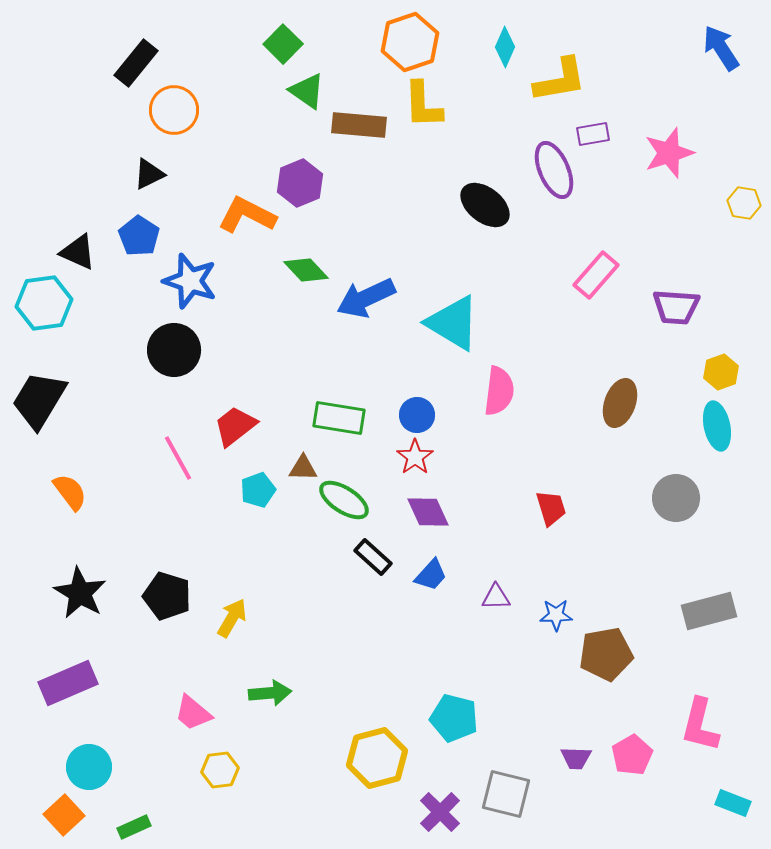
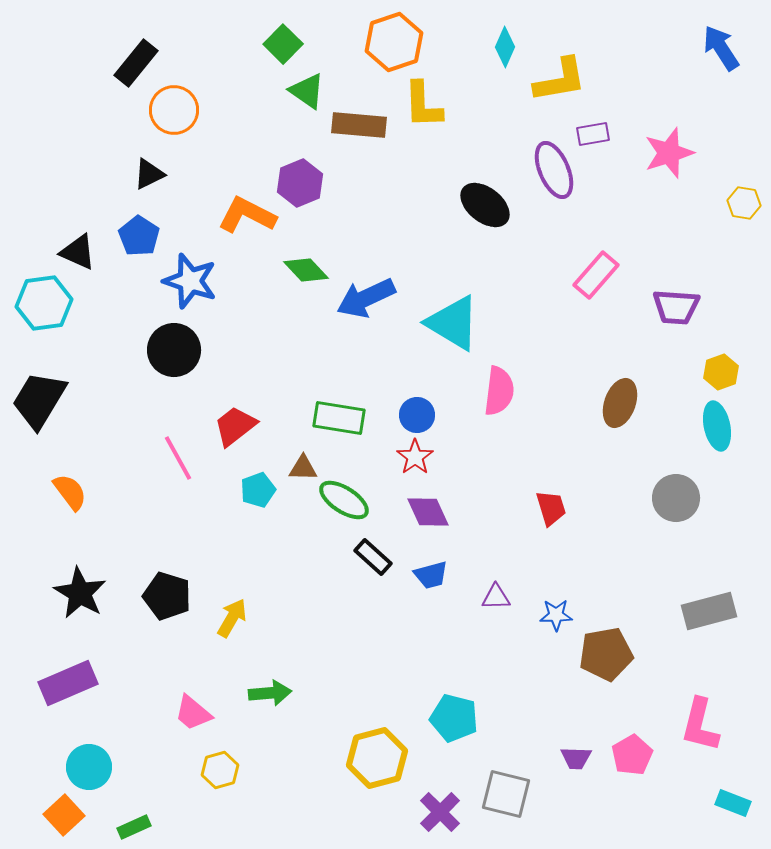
orange hexagon at (410, 42): moved 16 px left
blue trapezoid at (431, 575): rotated 33 degrees clockwise
yellow hexagon at (220, 770): rotated 9 degrees counterclockwise
